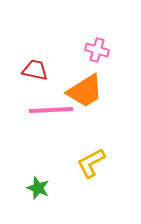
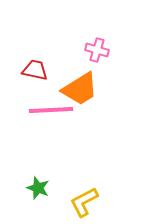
orange trapezoid: moved 5 px left, 2 px up
yellow L-shape: moved 7 px left, 39 px down
